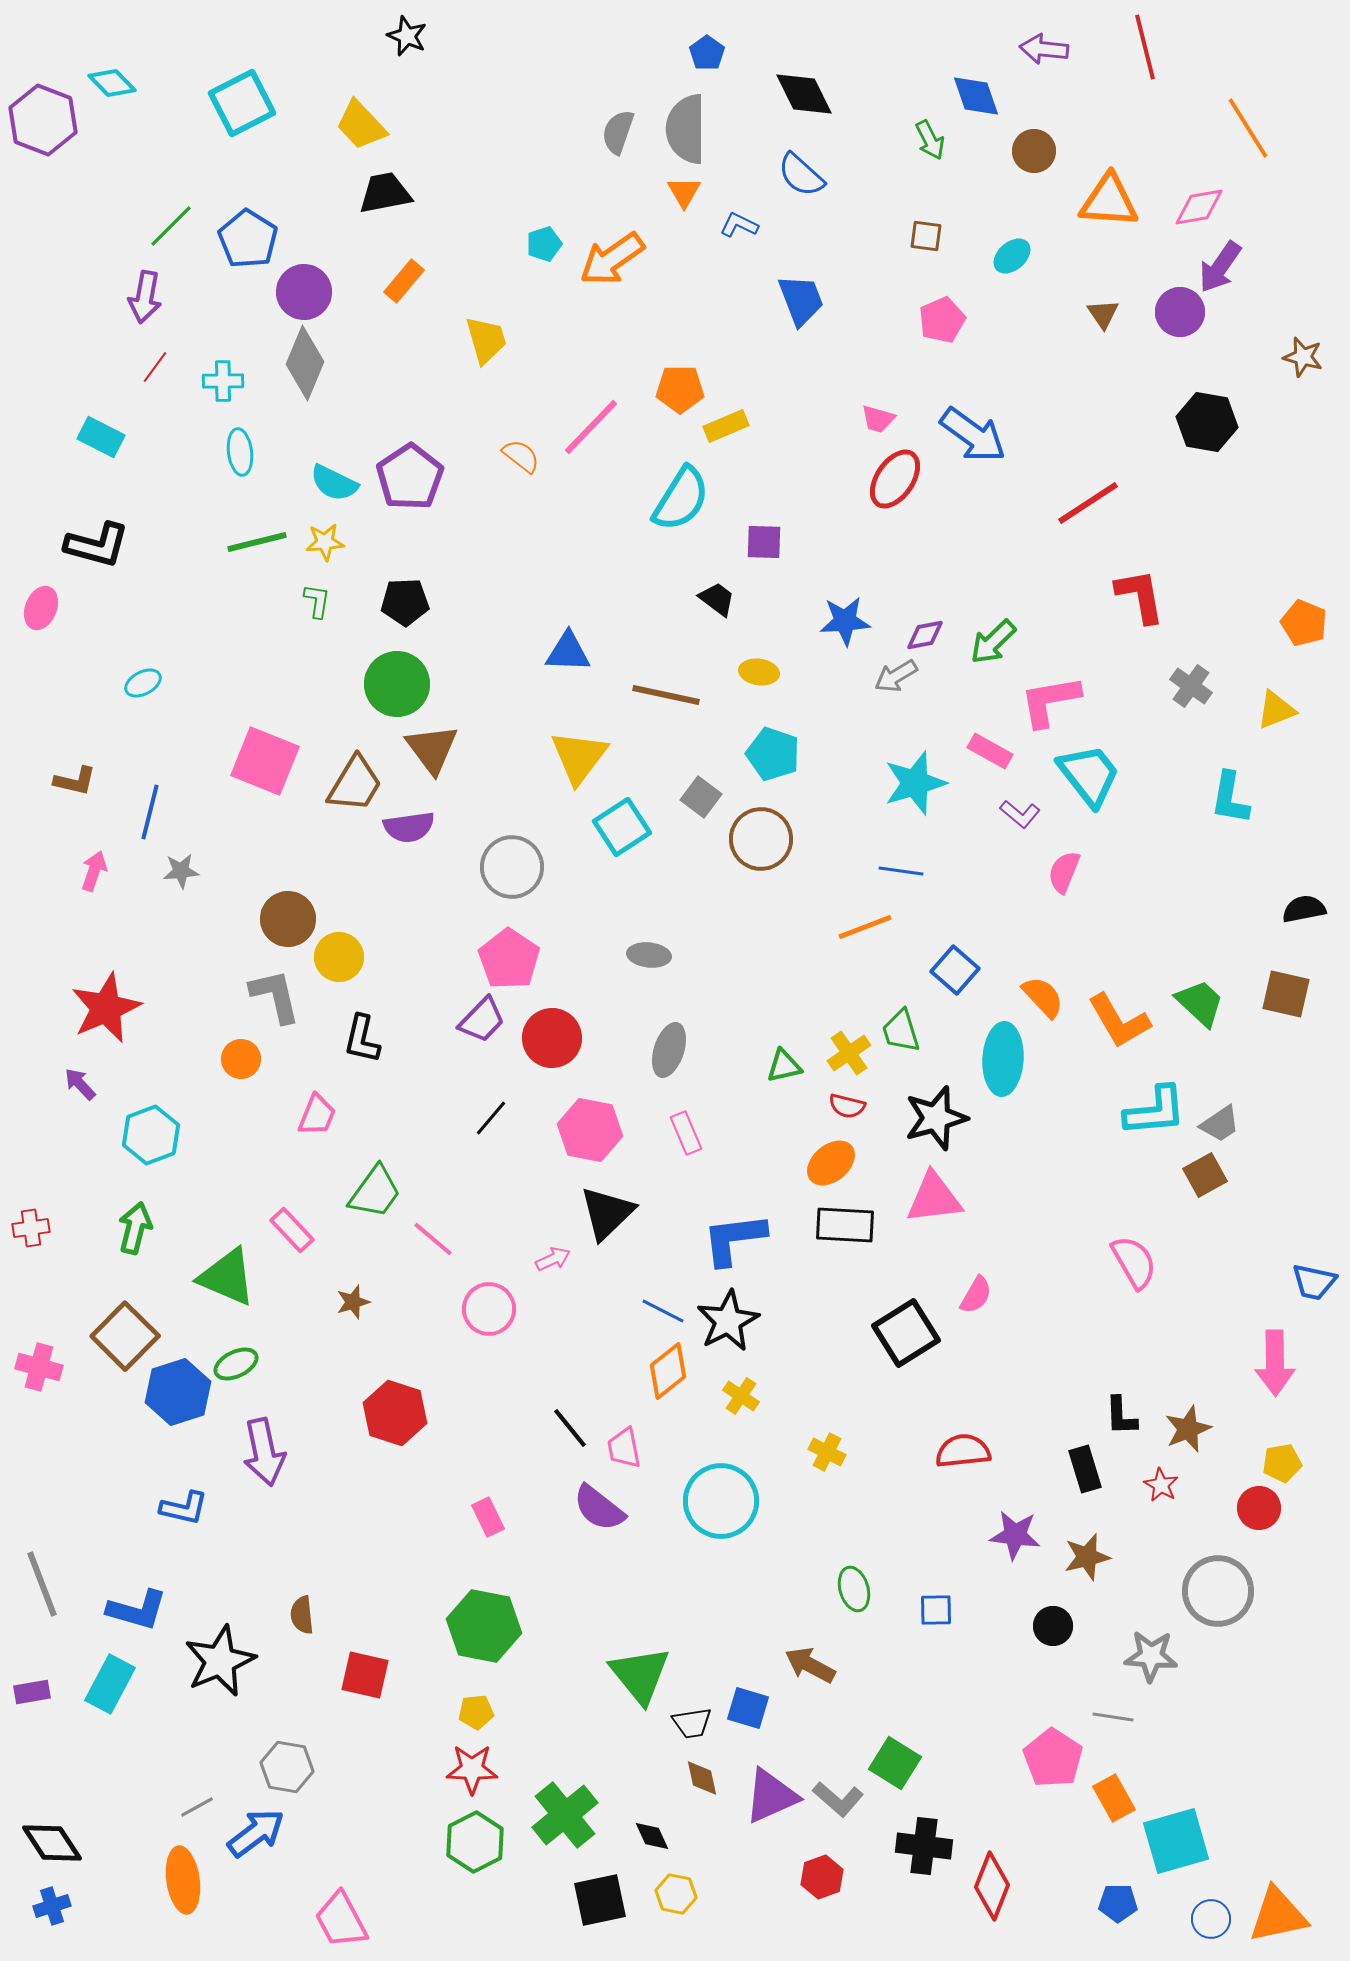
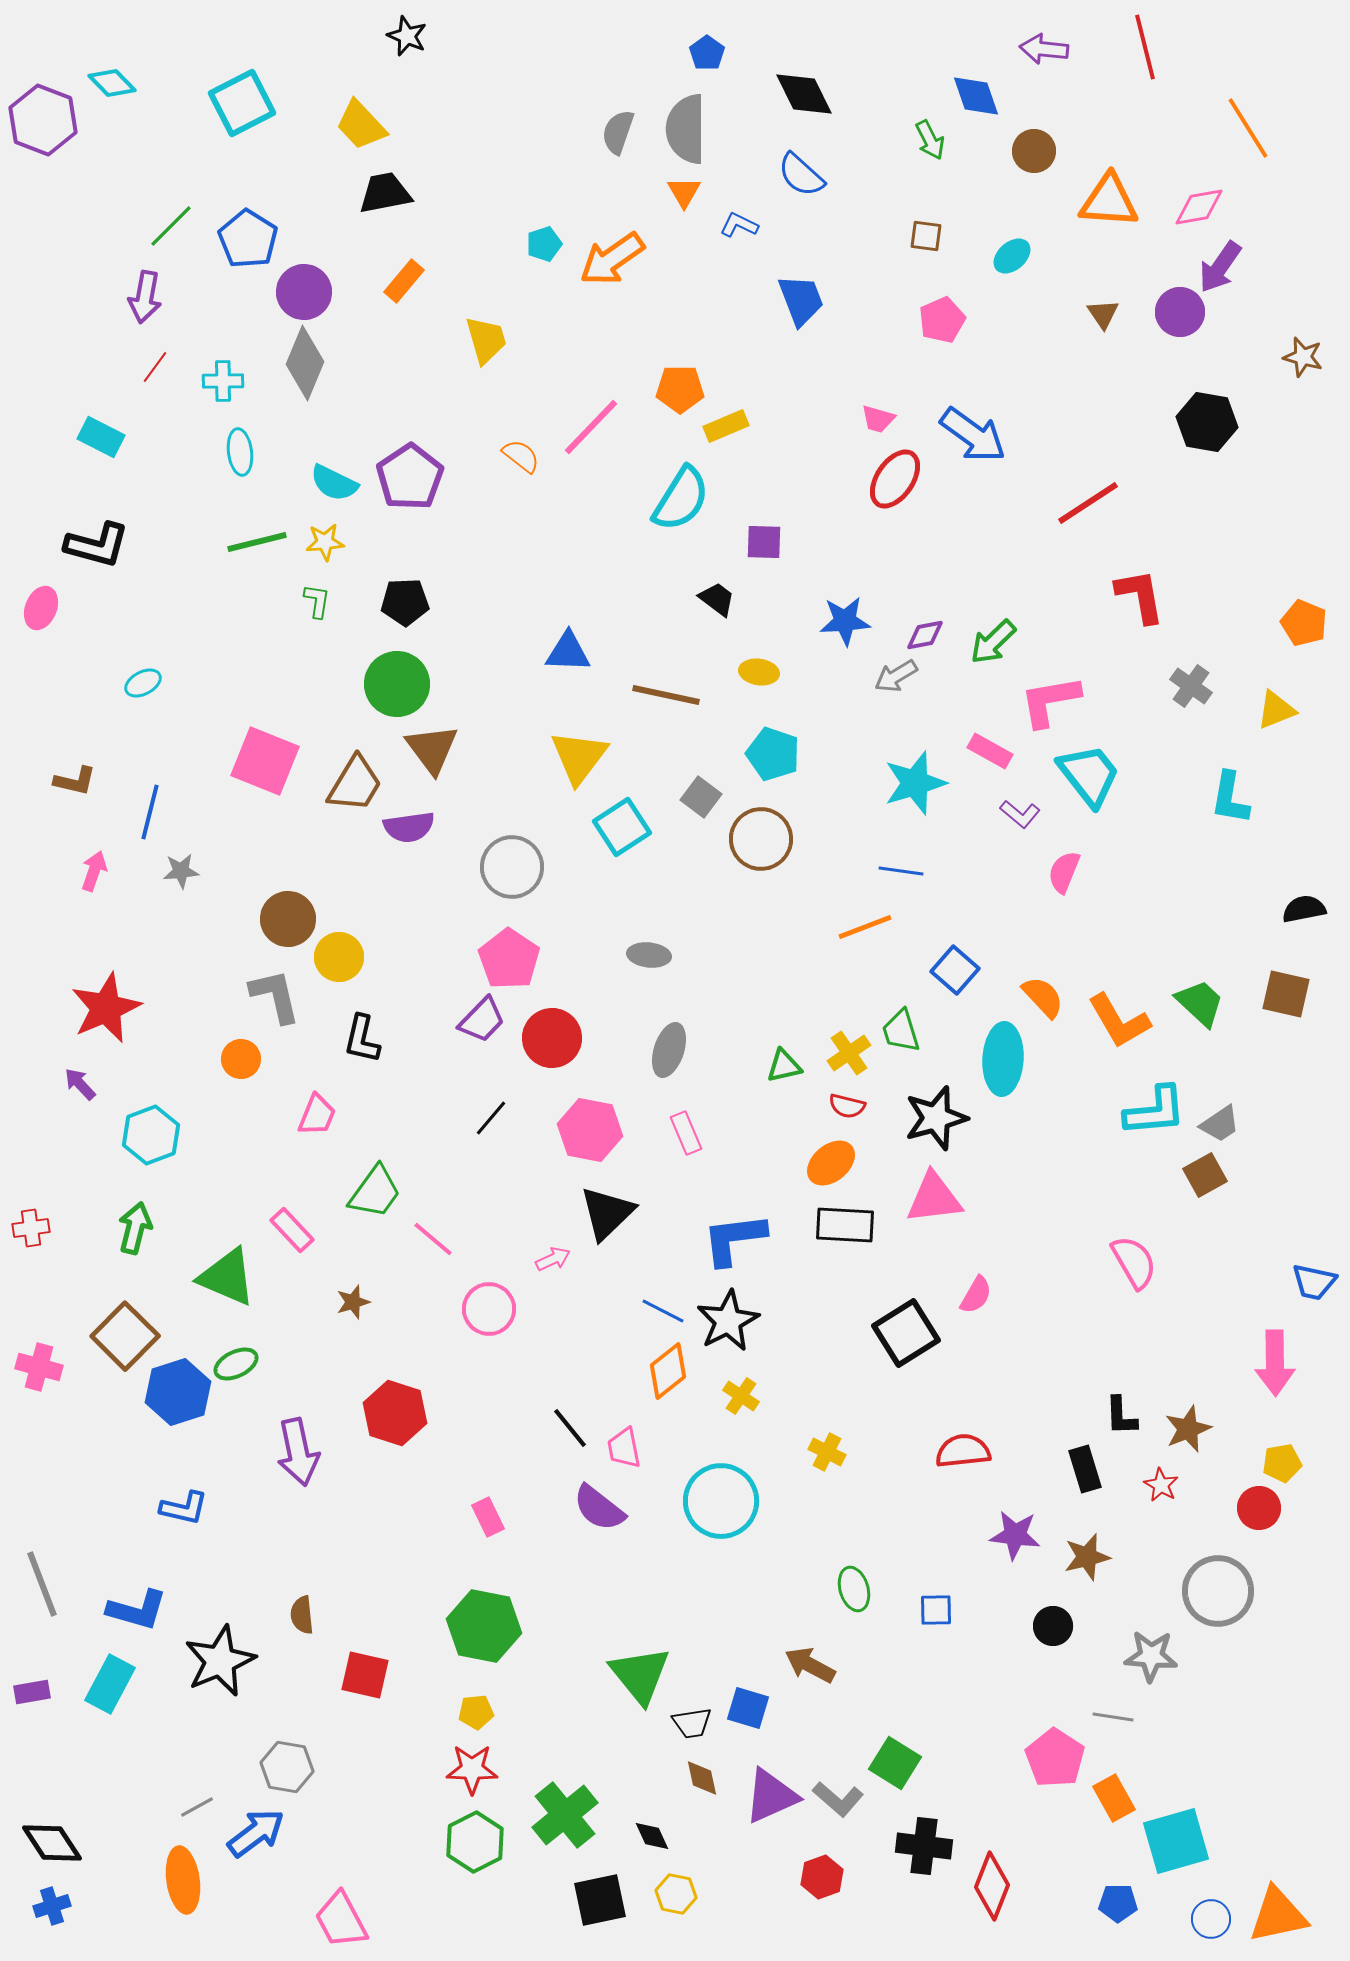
purple arrow at (264, 1452): moved 34 px right
pink pentagon at (1053, 1758): moved 2 px right
